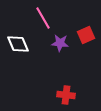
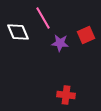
white diamond: moved 12 px up
